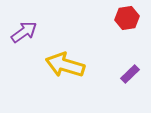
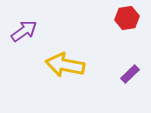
purple arrow: moved 1 px up
yellow arrow: rotated 6 degrees counterclockwise
